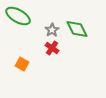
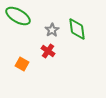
green diamond: rotated 20 degrees clockwise
red cross: moved 4 px left, 3 px down
